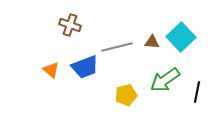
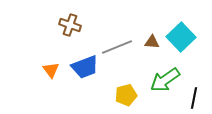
gray line: rotated 8 degrees counterclockwise
orange triangle: rotated 12 degrees clockwise
black line: moved 3 px left, 6 px down
